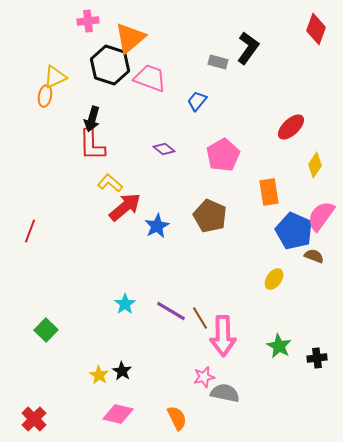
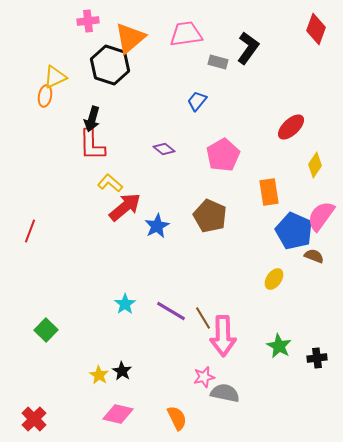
pink trapezoid: moved 36 px right, 44 px up; rotated 28 degrees counterclockwise
brown line: moved 3 px right
